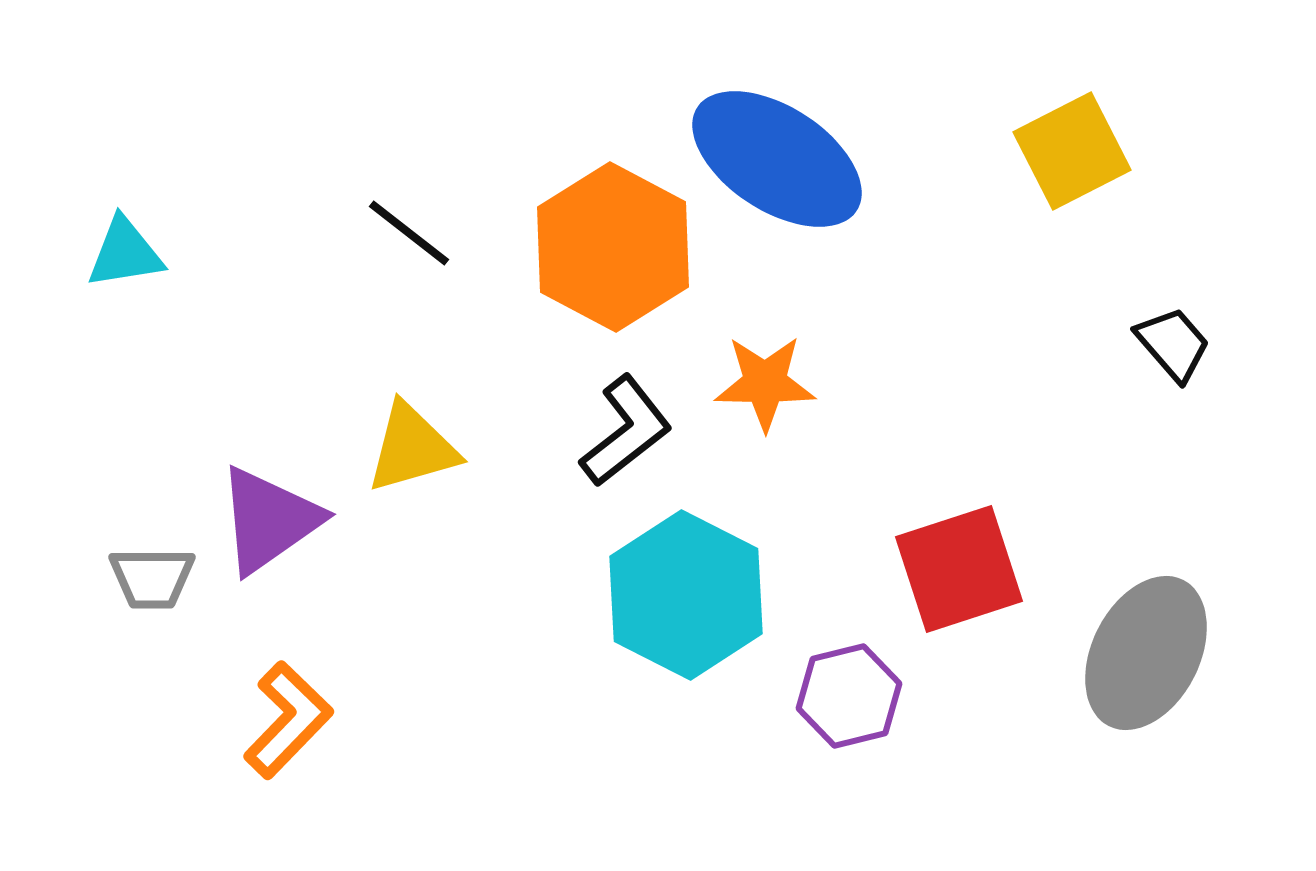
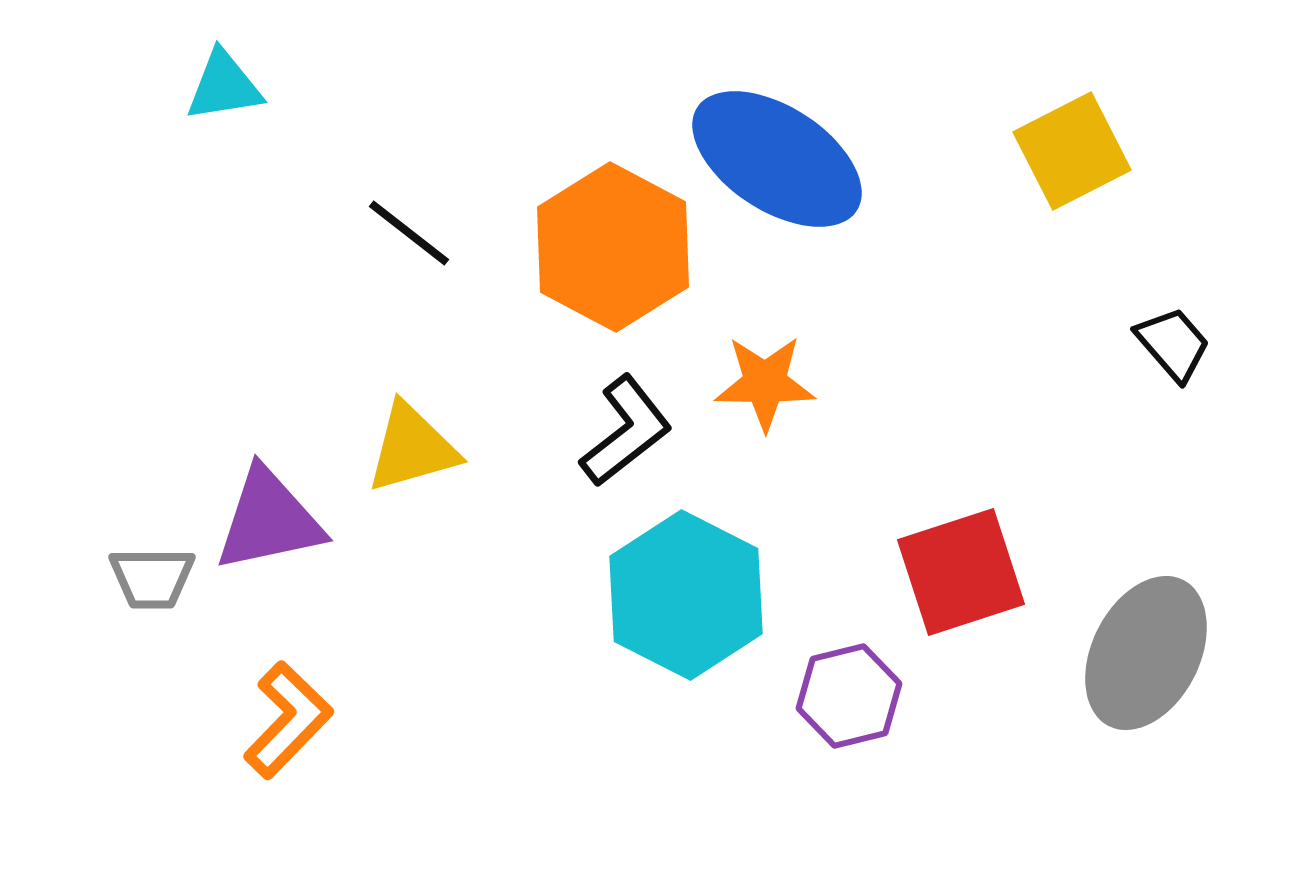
cyan triangle: moved 99 px right, 167 px up
purple triangle: rotated 23 degrees clockwise
red square: moved 2 px right, 3 px down
